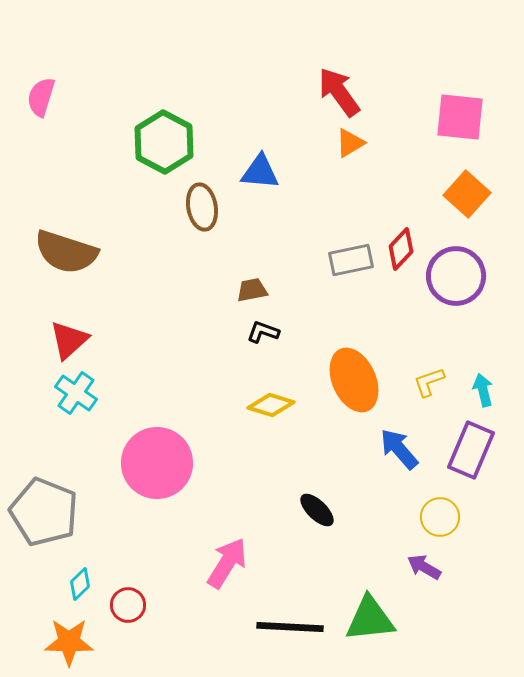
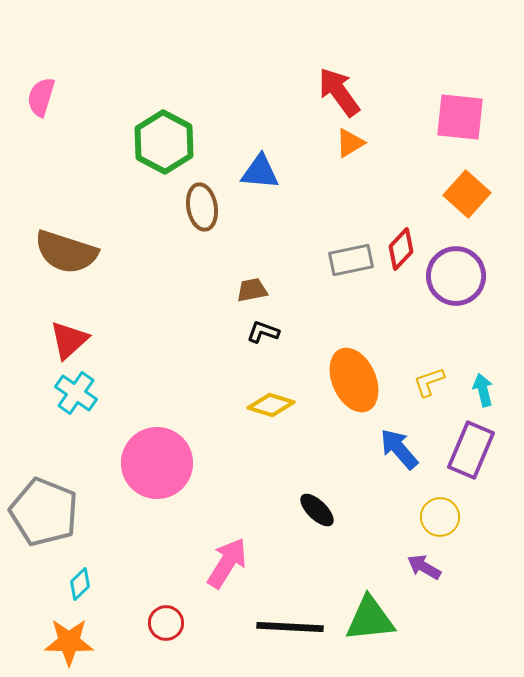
red circle: moved 38 px right, 18 px down
